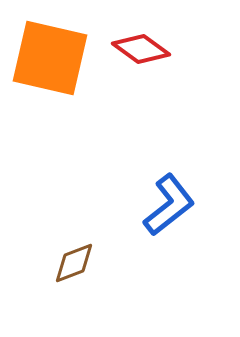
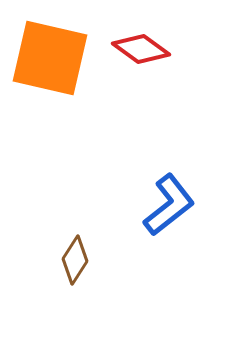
brown diamond: moved 1 px right, 3 px up; rotated 36 degrees counterclockwise
